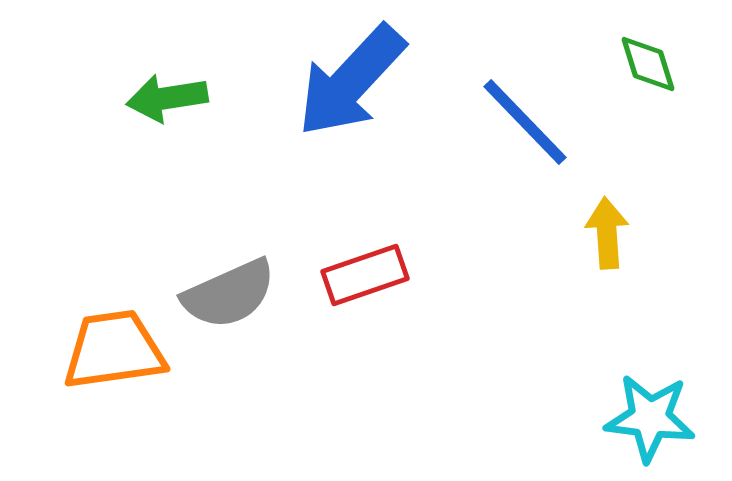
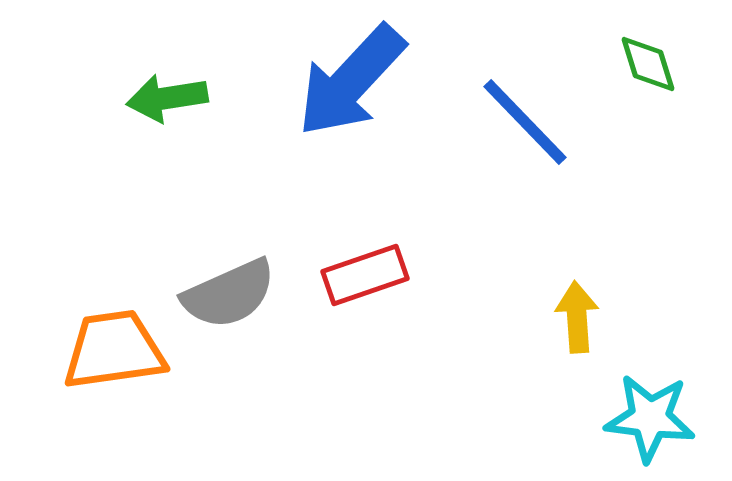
yellow arrow: moved 30 px left, 84 px down
